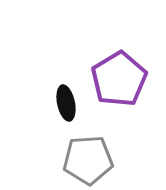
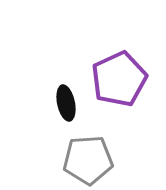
purple pentagon: rotated 6 degrees clockwise
